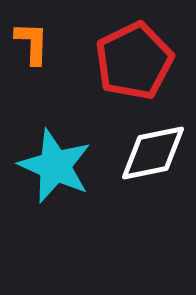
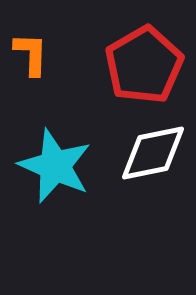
orange L-shape: moved 1 px left, 11 px down
red pentagon: moved 10 px right, 4 px down; rotated 4 degrees counterclockwise
